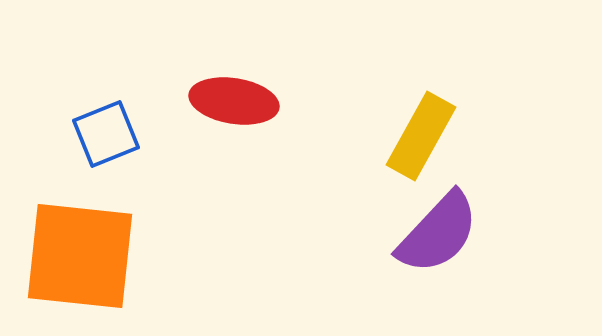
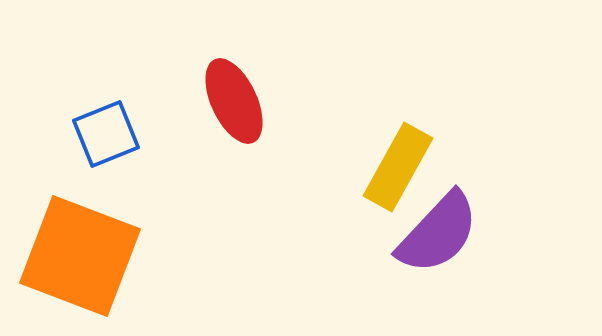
red ellipse: rotated 56 degrees clockwise
yellow rectangle: moved 23 px left, 31 px down
orange square: rotated 15 degrees clockwise
